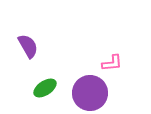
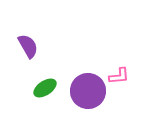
pink L-shape: moved 7 px right, 13 px down
purple circle: moved 2 px left, 2 px up
